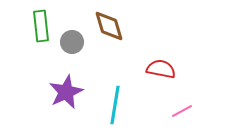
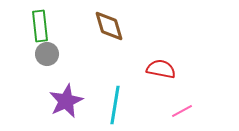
green rectangle: moved 1 px left
gray circle: moved 25 px left, 12 px down
purple star: moved 9 px down
